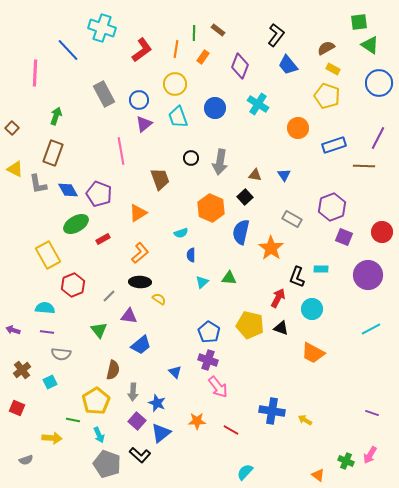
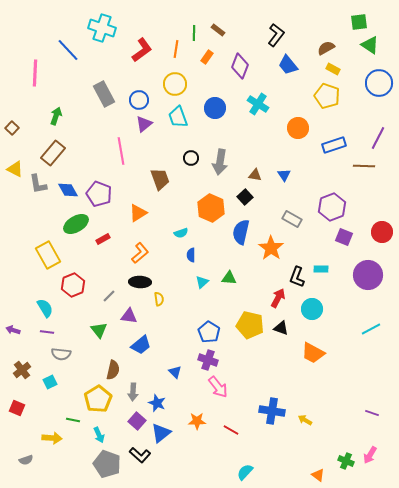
orange rectangle at (203, 57): moved 4 px right
brown rectangle at (53, 153): rotated 20 degrees clockwise
yellow semicircle at (159, 299): rotated 48 degrees clockwise
cyan semicircle at (45, 308): rotated 54 degrees clockwise
yellow pentagon at (96, 401): moved 2 px right, 2 px up
